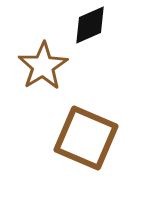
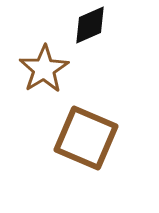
brown star: moved 1 px right, 3 px down
